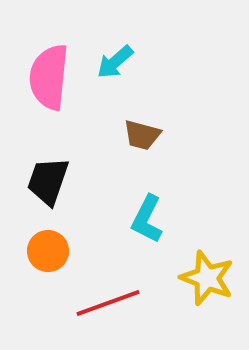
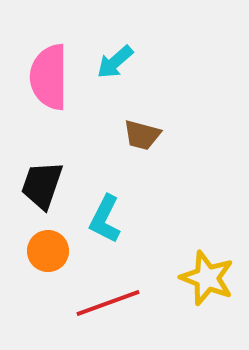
pink semicircle: rotated 6 degrees counterclockwise
black trapezoid: moved 6 px left, 4 px down
cyan L-shape: moved 42 px left
